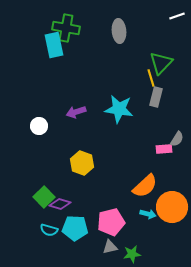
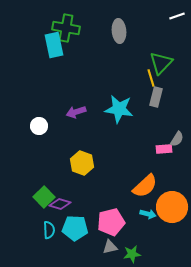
cyan semicircle: rotated 108 degrees counterclockwise
